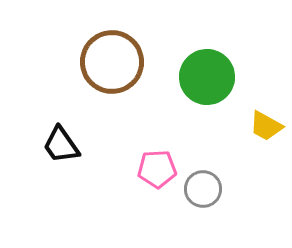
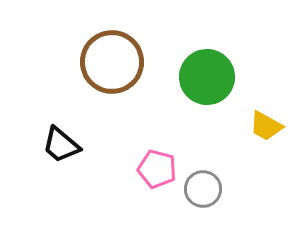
black trapezoid: rotated 15 degrees counterclockwise
pink pentagon: rotated 18 degrees clockwise
